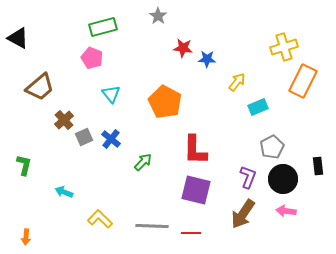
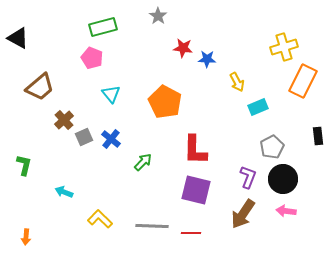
yellow arrow: rotated 114 degrees clockwise
black rectangle: moved 30 px up
